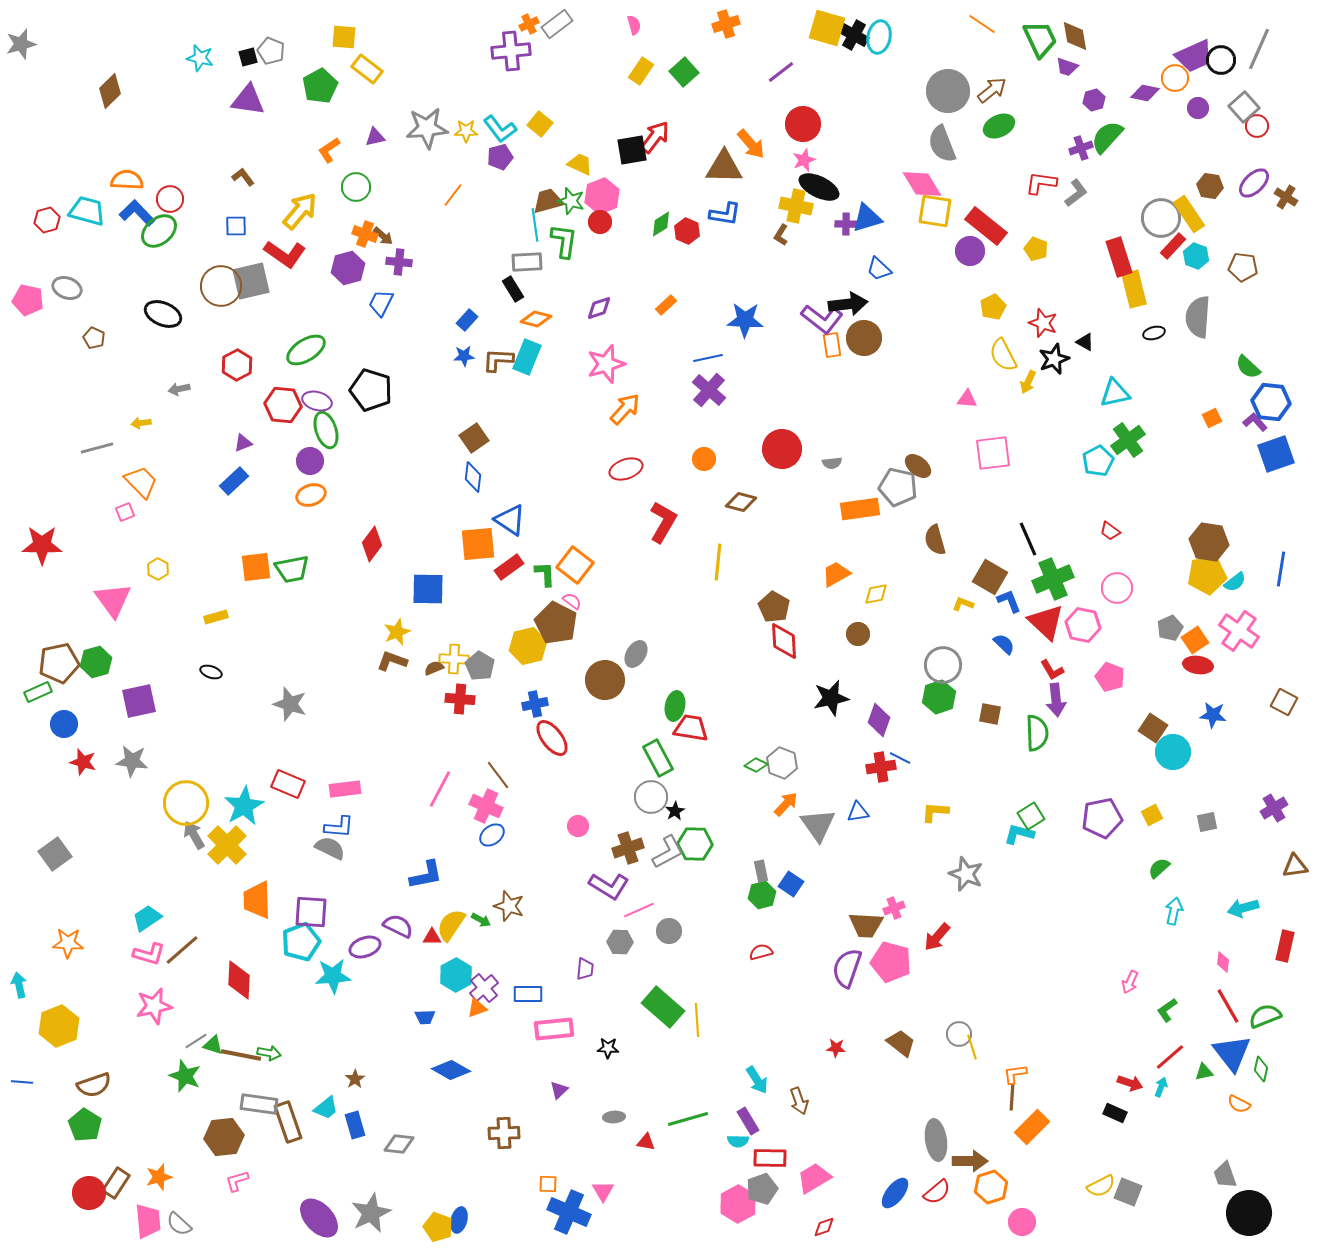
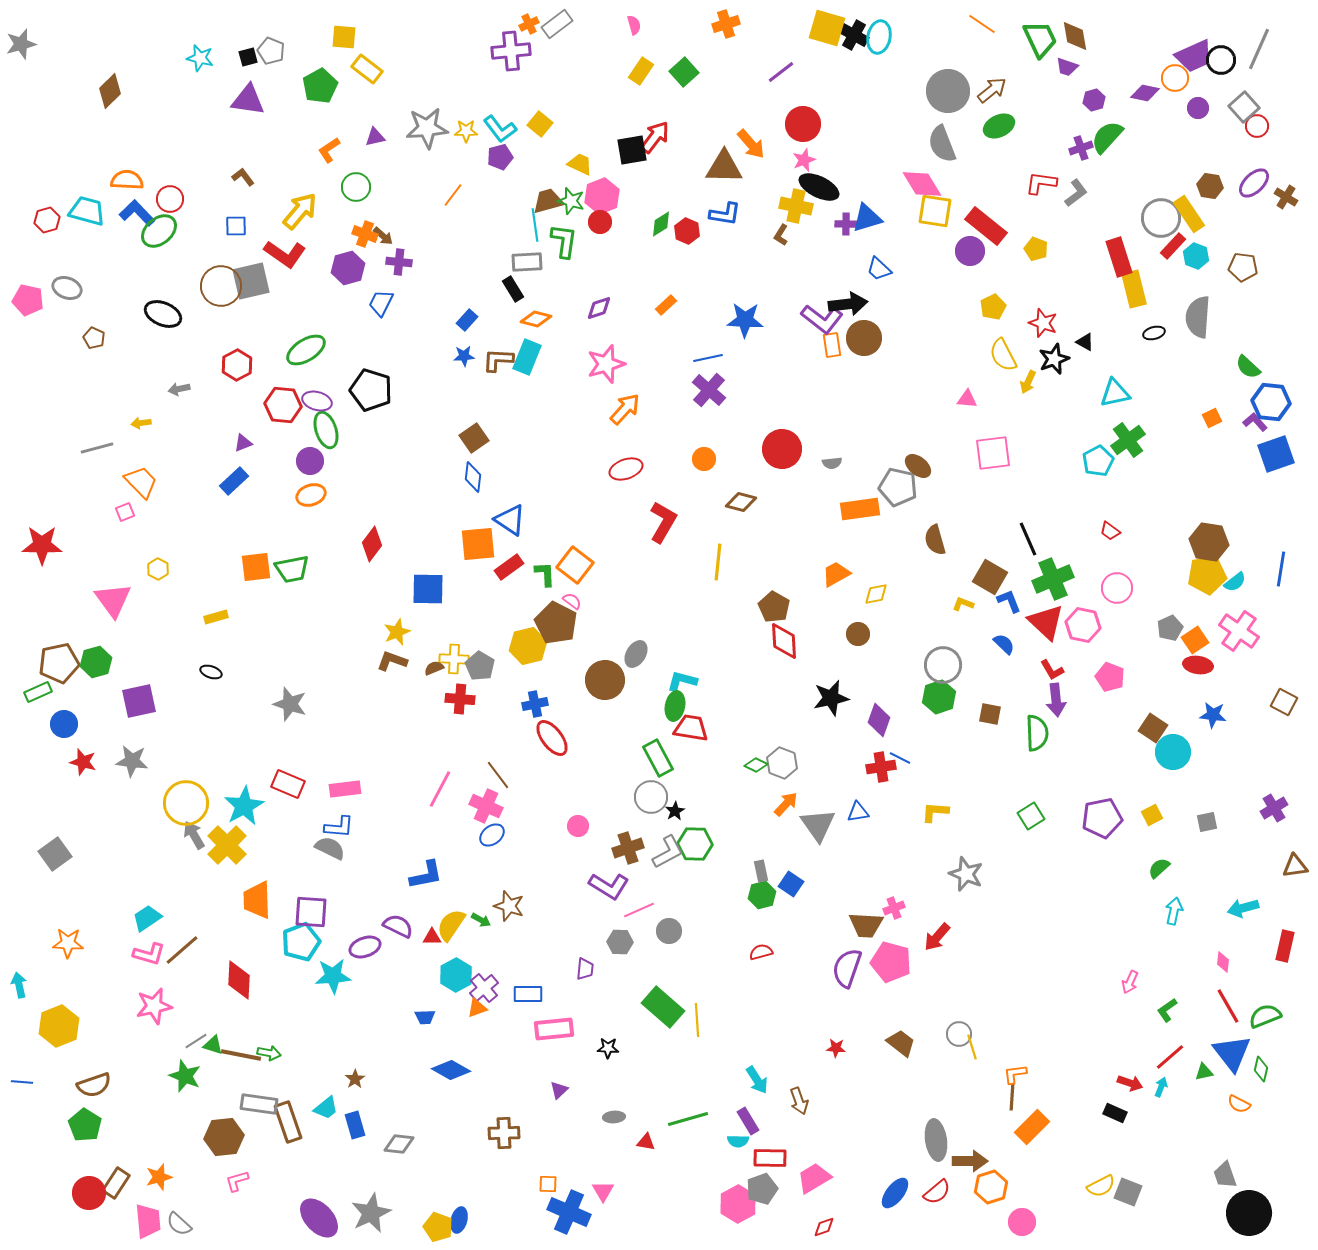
cyan L-shape at (1019, 834): moved 337 px left, 153 px up
